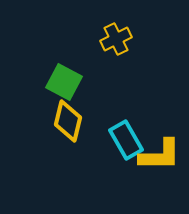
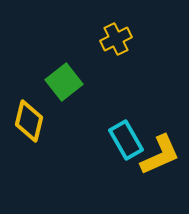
green square: rotated 24 degrees clockwise
yellow diamond: moved 39 px left
yellow L-shape: rotated 24 degrees counterclockwise
